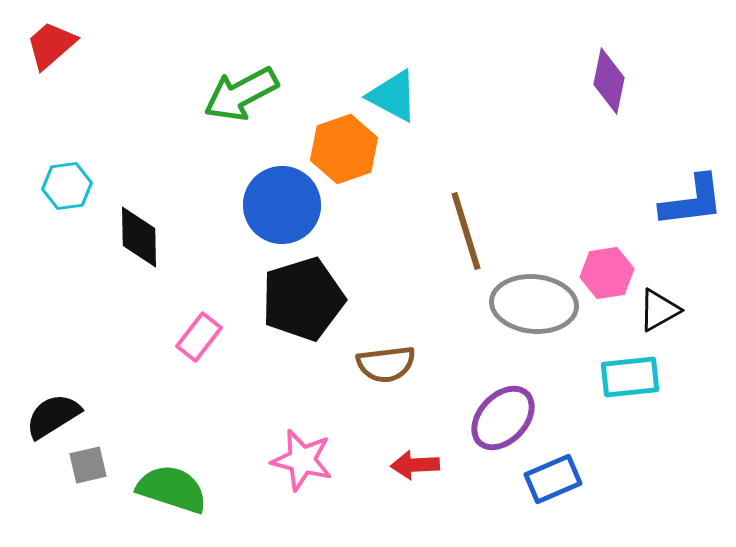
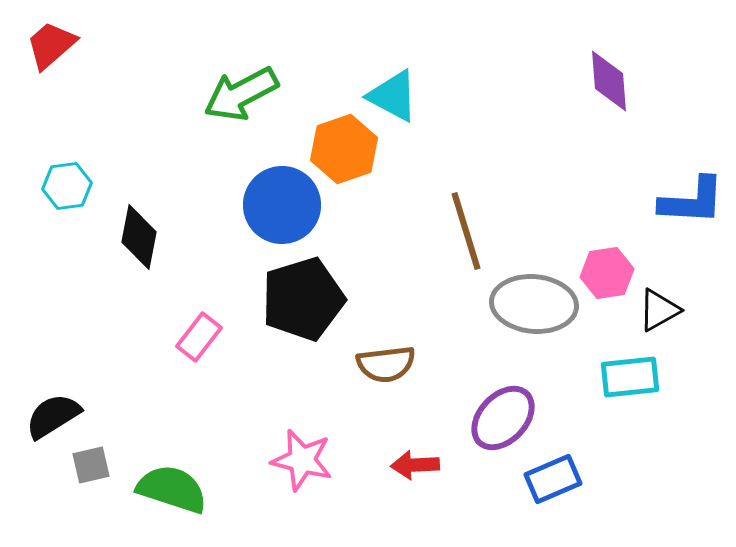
purple diamond: rotated 16 degrees counterclockwise
blue L-shape: rotated 10 degrees clockwise
black diamond: rotated 12 degrees clockwise
gray square: moved 3 px right
